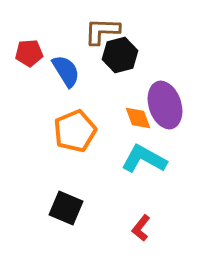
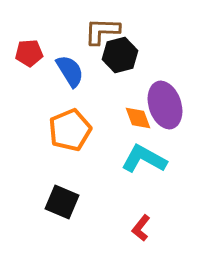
blue semicircle: moved 4 px right
orange pentagon: moved 5 px left, 1 px up
black square: moved 4 px left, 6 px up
